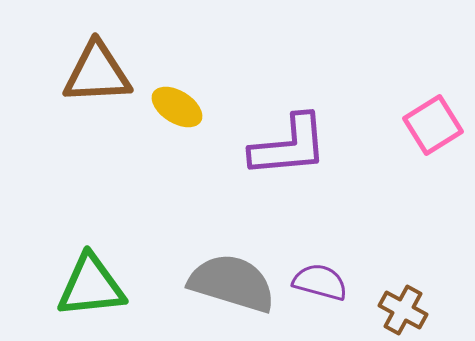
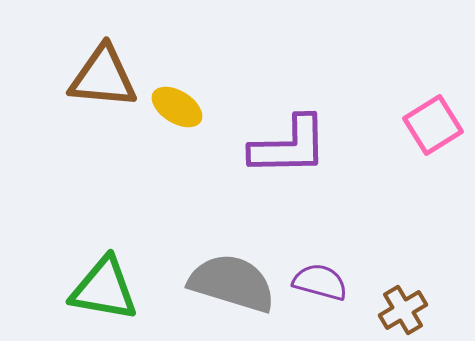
brown triangle: moved 6 px right, 4 px down; rotated 8 degrees clockwise
purple L-shape: rotated 4 degrees clockwise
green triangle: moved 13 px right, 3 px down; rotated 16 degrees clockwise
brown cross: rotated 30 degrees clockwise
